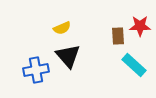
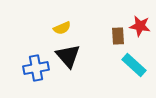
red star: rotated 10 degrees clockwise
blue cross: moved 2 px up
